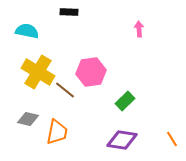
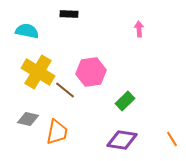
black rectangle: moved 2 px down
